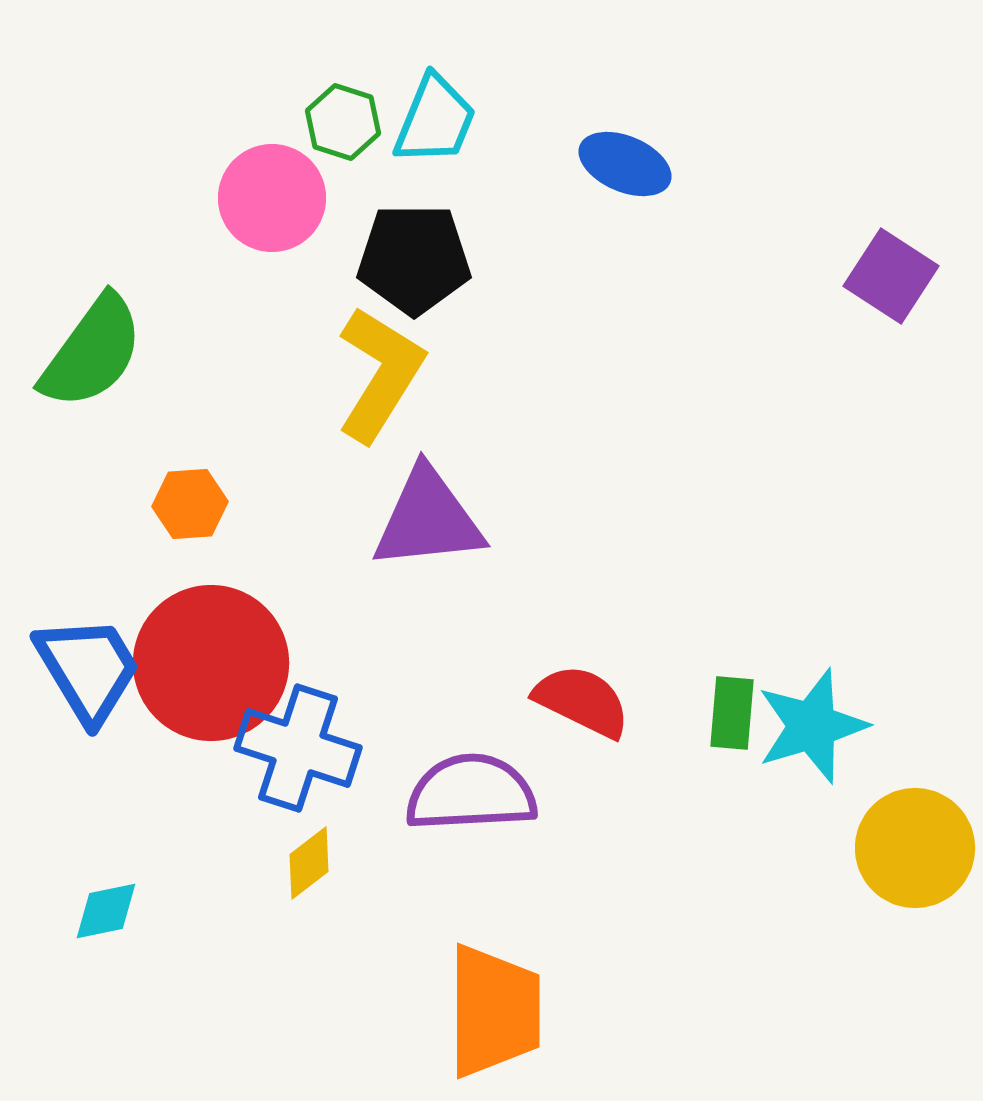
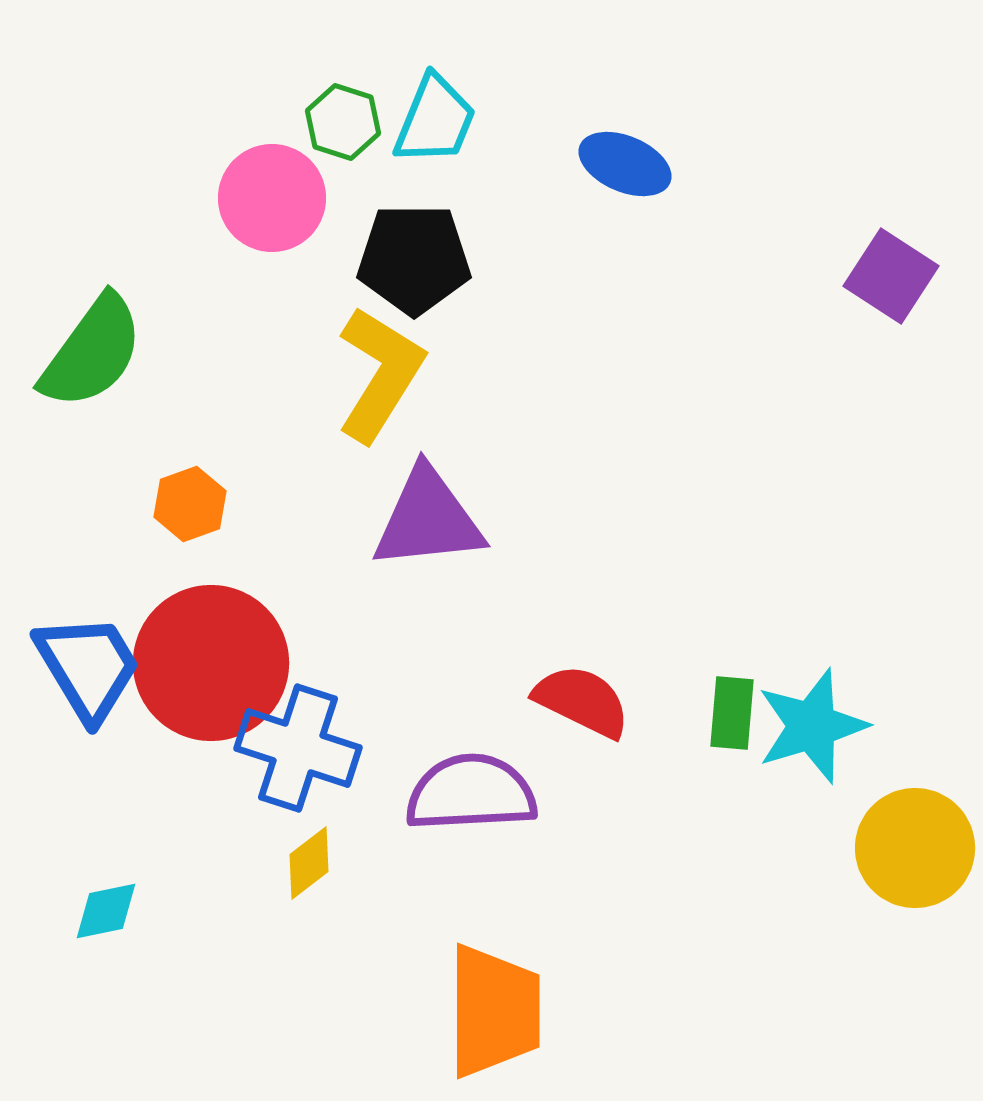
orange hexagon: rotated 16 degrees counterclockwise
blue trapezoid: moved 2 px up
